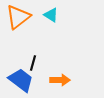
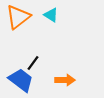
black line: rotated 21 degrees clockwise
orange arrow: moved 5 px right
